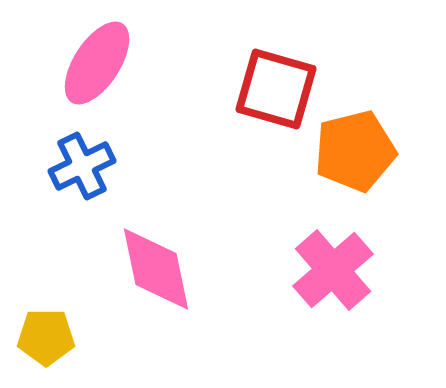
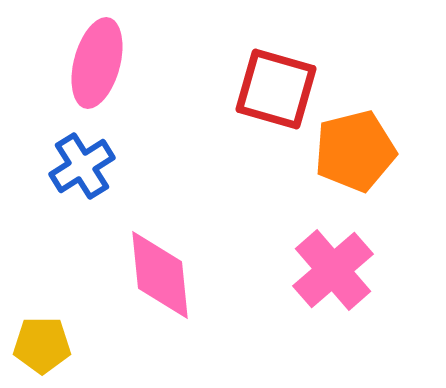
pink ellipse: rotated 18 degrees counterclockwise
blue cross: rotated 6 degrees counterclockwise
pink diamond: moved 4 px right, 6 px down; rotated 6 degrees clockwise
yellow pentagon: moved 4 px left, 8 px down
